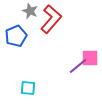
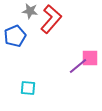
gray star: rotated 14 degrees counterclockwise
blue pentagon: moved 1 px left
